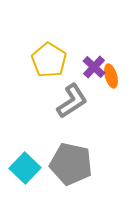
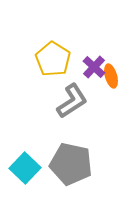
yellow pentagon: moved 4 px right, 1 px up
